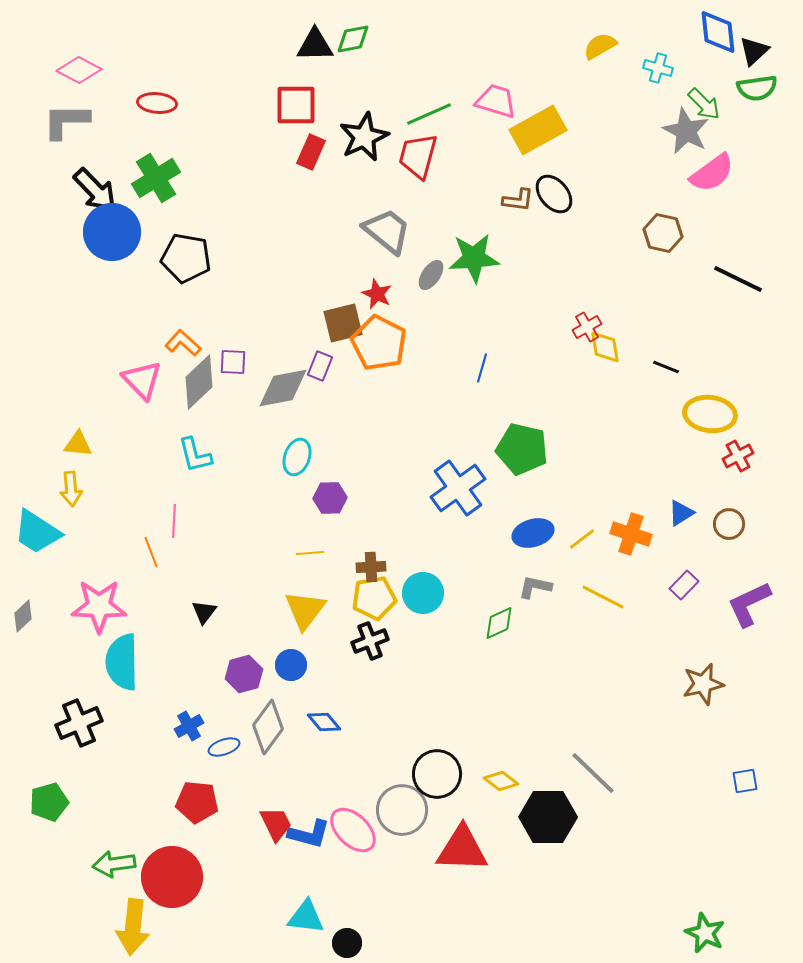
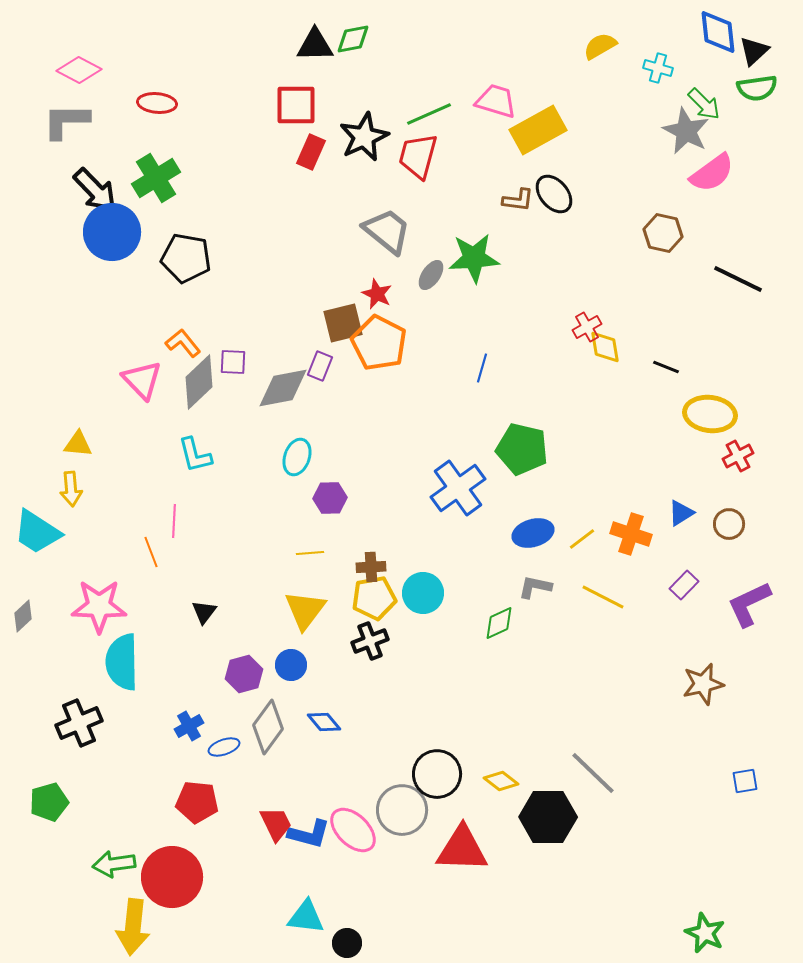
orange L-shape at (183, 343): rotated 9 degrees clockwise
